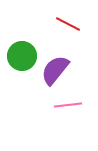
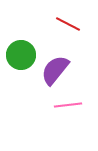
green circle: moved 1 px left, 1 px up
